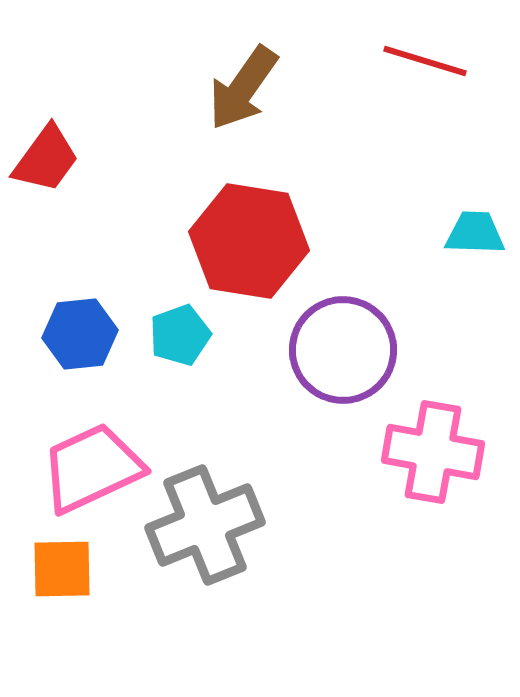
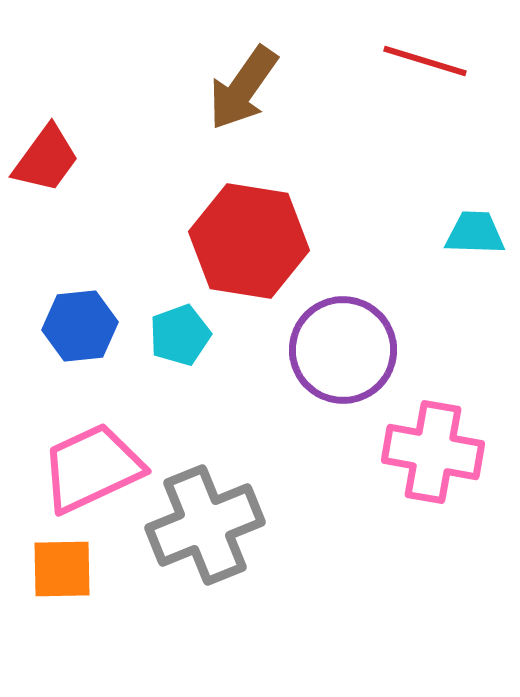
blue hexagon: moved 8 px up
